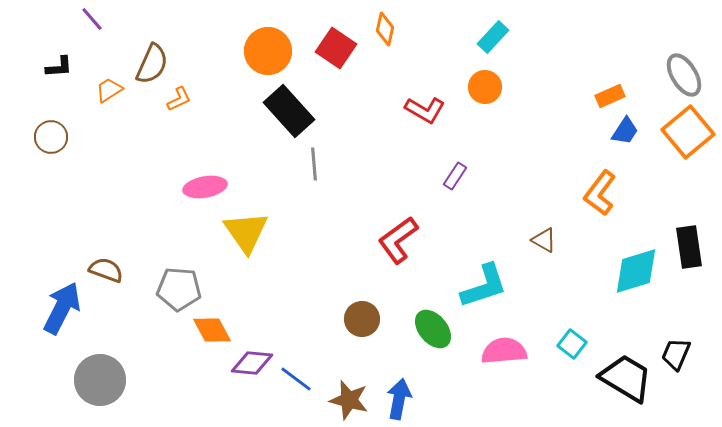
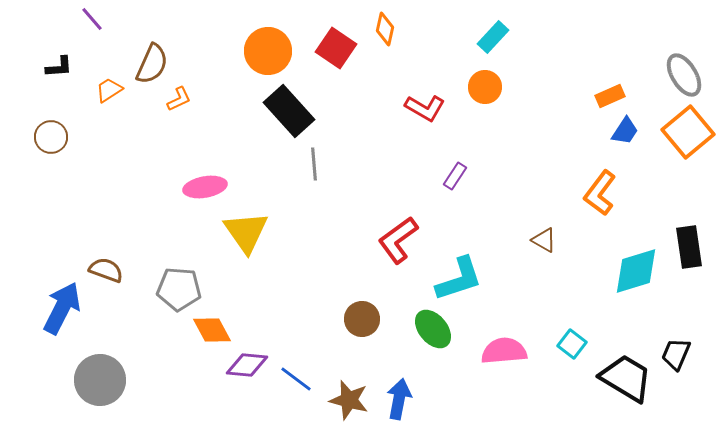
red L-shape at (425, 110): moved 2 px up
cyan L-shape at (484, 286): moved 25 px left, 7 px up
purple diamond at (252, 363): moved 5 px left, 2 px down
